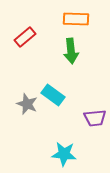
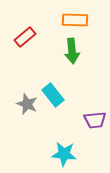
orange rectangle: moved 1 px left, 1 px down
green arrow: moved 1 px right
cyan rectangle: rotated 15 degrees clockwise
purple trapezoid: moved 2 px down
